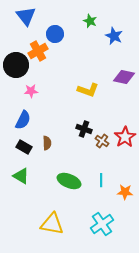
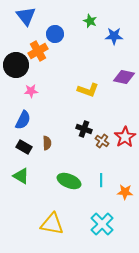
blue star: rotated 24 degrees counterclockwise
cyan cross: rotated 10 degrees counterclockwise
